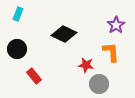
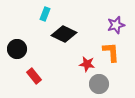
cyan rectangle: moved 27 px right
purple star: rotated 18 degrees clockwise
red star: moved 1 px right, 1 px up
